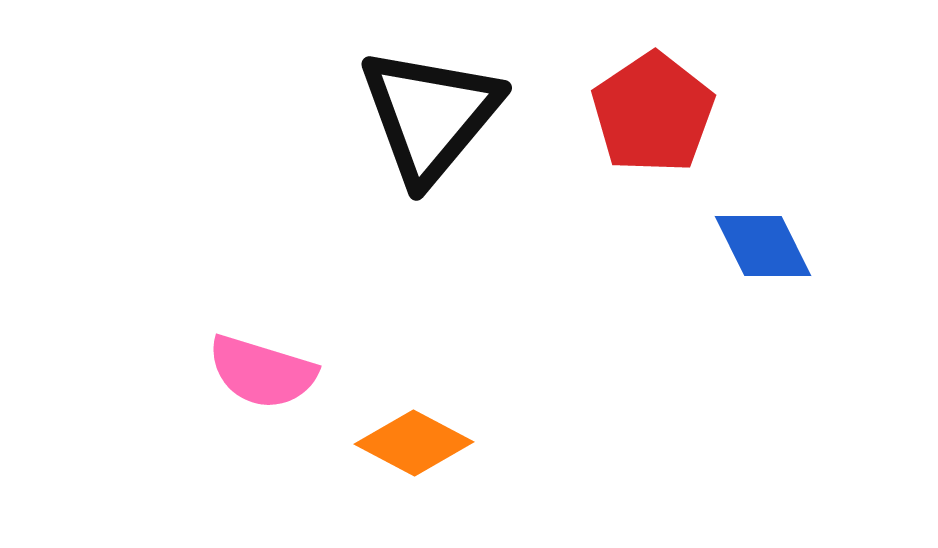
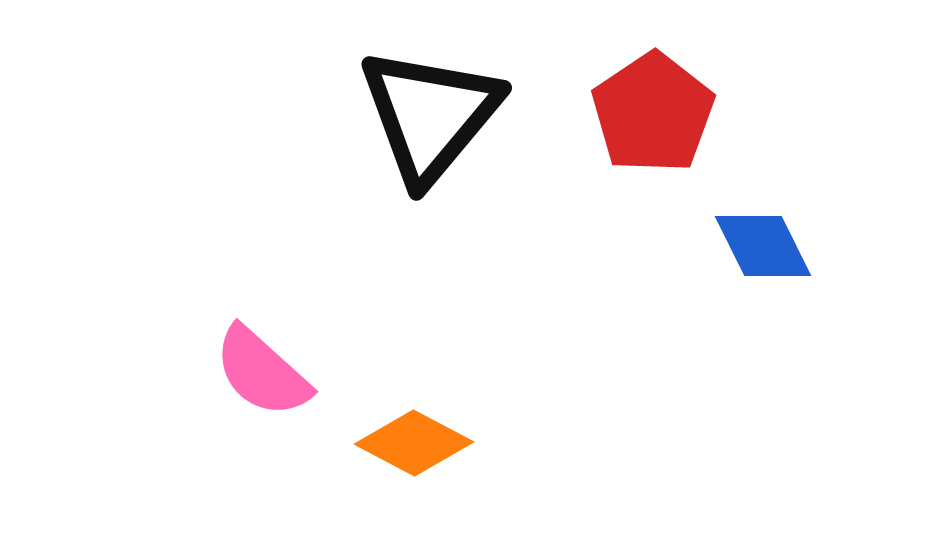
pink semicircle: rotated 25 degrees clockwise
